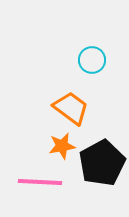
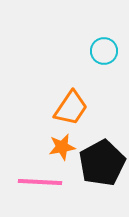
cyan circle: moved 12 px right, 9 px up
orange trapezoid: rotated 87 degrees clockwise
orange star: moved 1 px down
